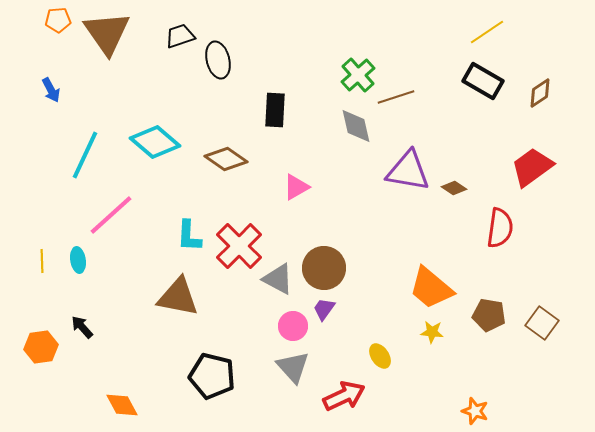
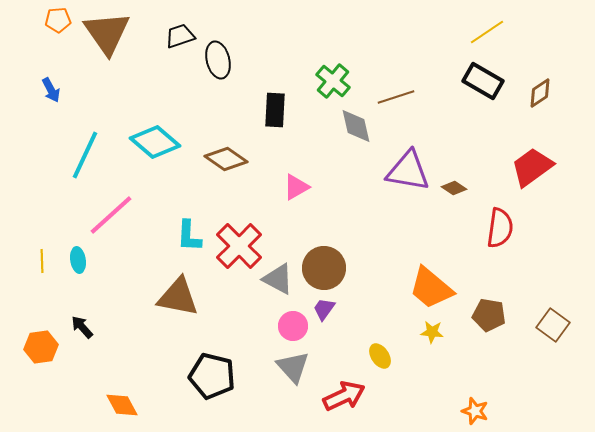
green cross at (358, 75): moved 25 px left, 6 px down; rotated 8 degrees counterclockwise
brown square at (542, 323): moved 11 px right, 2 px down
